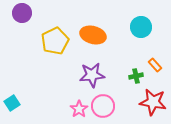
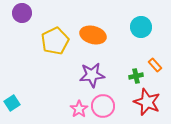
red star: moved 6 px left; rotated 12 degrees clockwise
